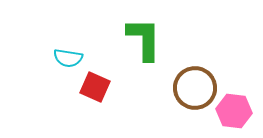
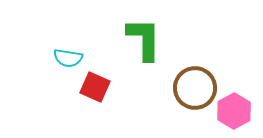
pink hexagon: rotated 24 degrees clockwise
